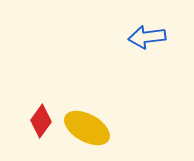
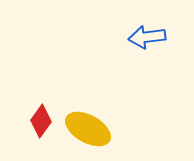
yellow ellipse: moved 1 px right, 1 px down
